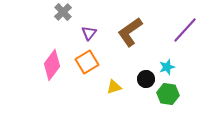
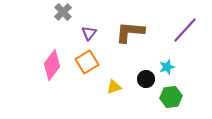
brown L-shape: rotated 40 degrees clockwise
green hexagon: moved 3 px right, 3 px down; rotated 15 degrees counterclockwise
